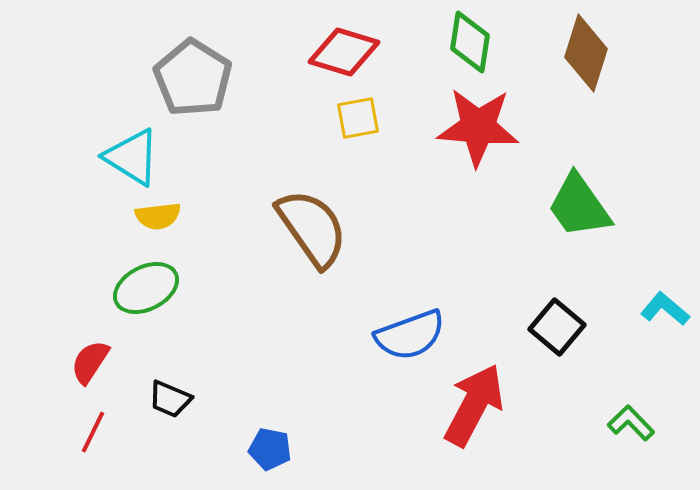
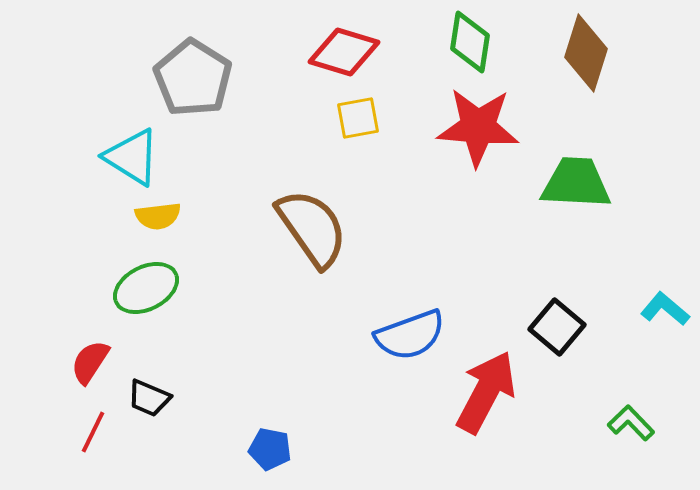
green trapezoid: moved 3 px left, 23 px up; rotated 128 degrees clockwise
black trapezoid: moved 21 px left, 1 px up
red arrow: moved 12 px right, 13 px up
